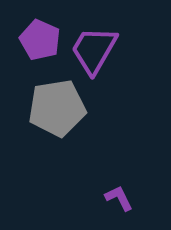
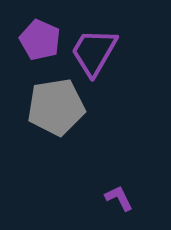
purple trapezoid: moved 2 px down
gray pentagon: moved 1 px left, 1 px up
